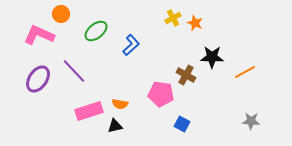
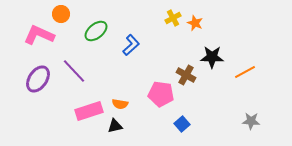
blue square: rotated 21 degrees clockwise
